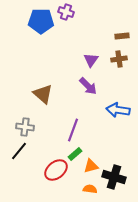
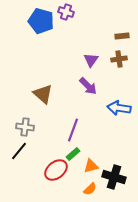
blue pentagon: rotated 15 degrees clockwise
blue arrow: moved 1 px right, 2 px up
green rectangle: moved 2 px left
orange semicircle: rotated 128 degrees clockwise
